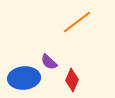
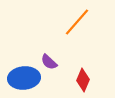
orange line: rotated 12 degrees counterclockwise
red diamond: moved 11 px right
